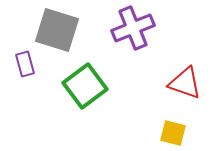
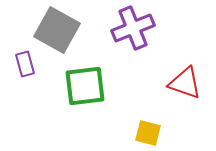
gray square: rotated 12 degrees clockwise
green square: rotated 30 degrees clockwise
yellow square: moved 25 px left
